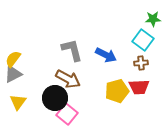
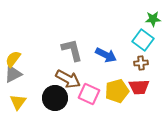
pink square: moved 22 px right, 20 px up; rotated 15 degrees counterclockwise
